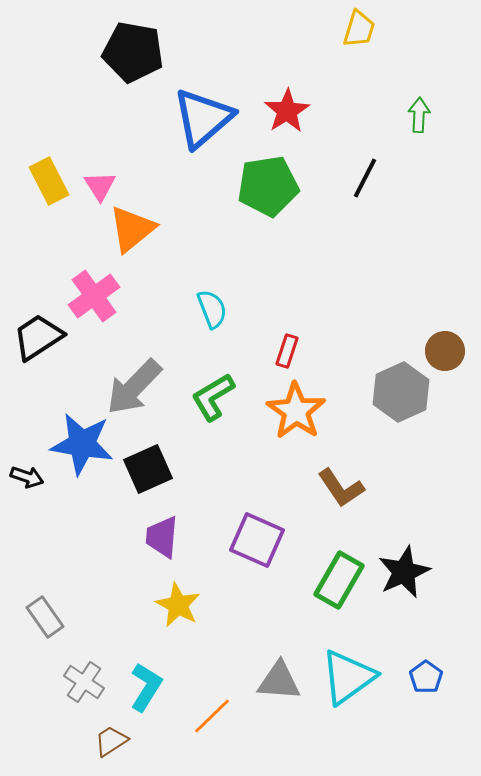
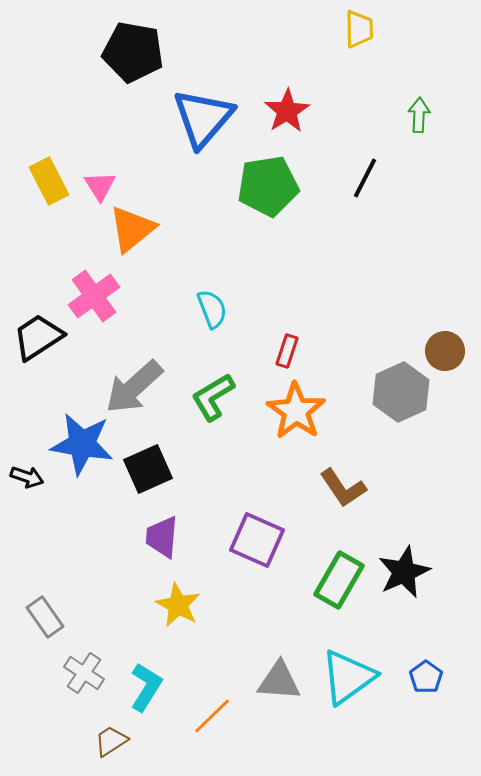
yellow trapezoid: rotated 18 degrees counterclockwise
blue triangle: rotated 8 degrees counterclockwise
gray arrow: rotated 4 degrees clockwise
brown L-shape: moved 2 px right
gray cross: moved 9 px up
